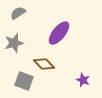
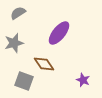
brown diamond: rotated 10 degrees clockwise
